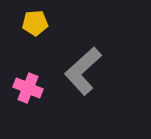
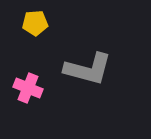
gray L-shape: moved 5 px right, 2 px up; rotated 123 degrees counterclockwise
